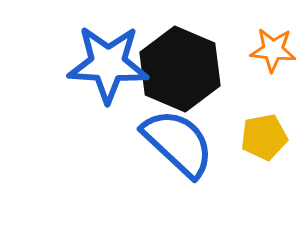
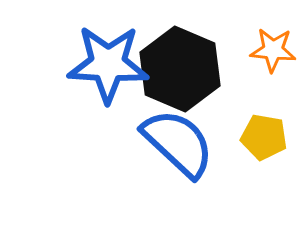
yellow pentagon: rotated 21 degrees clockwise
